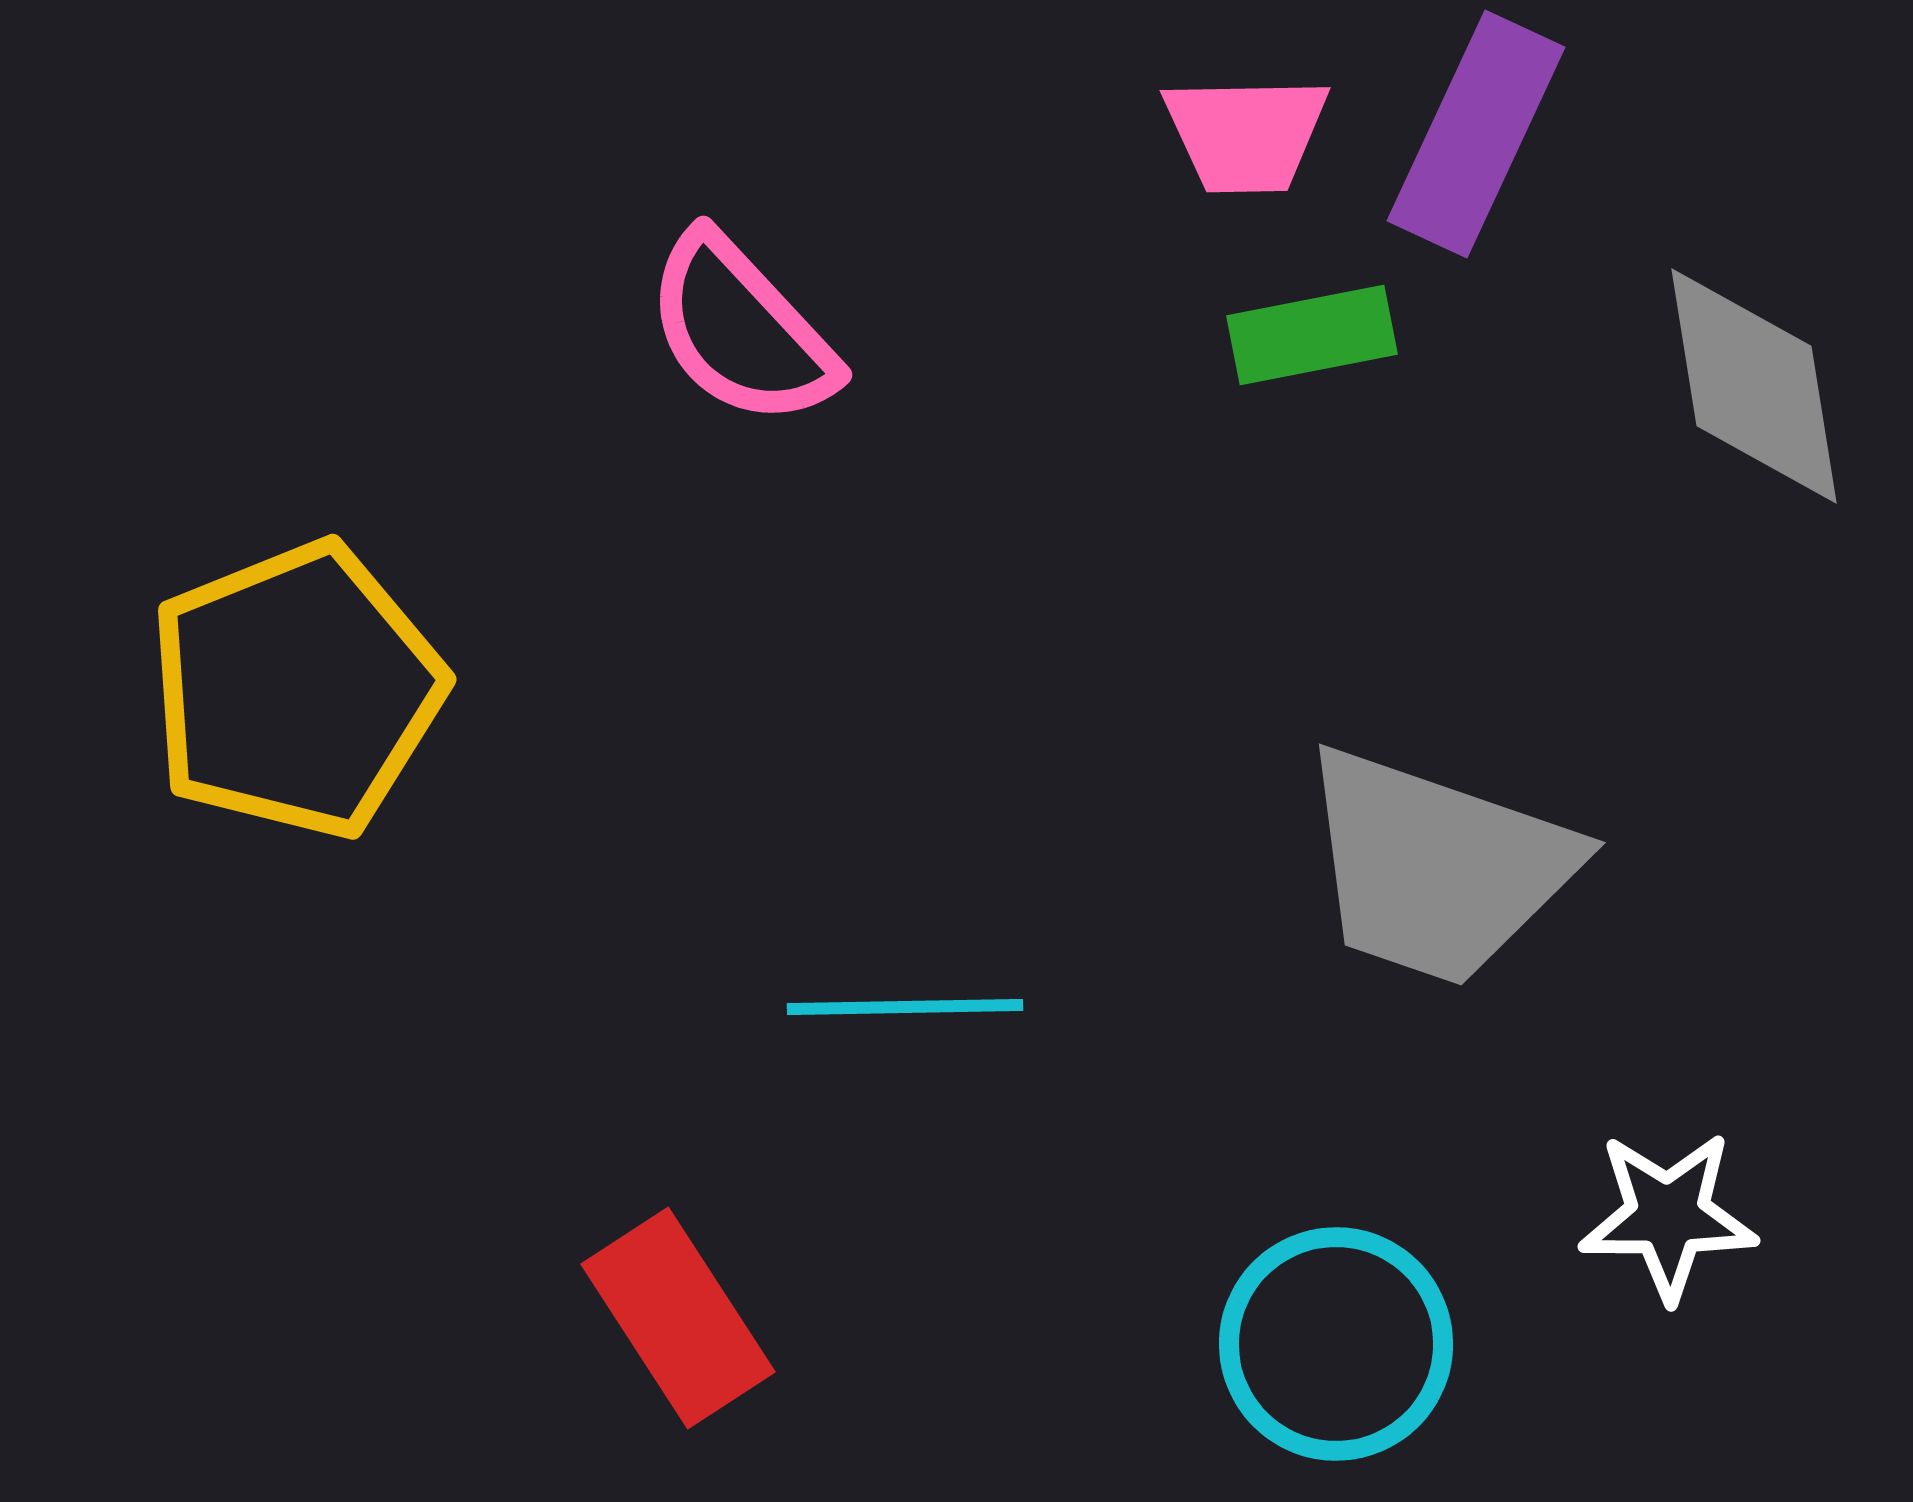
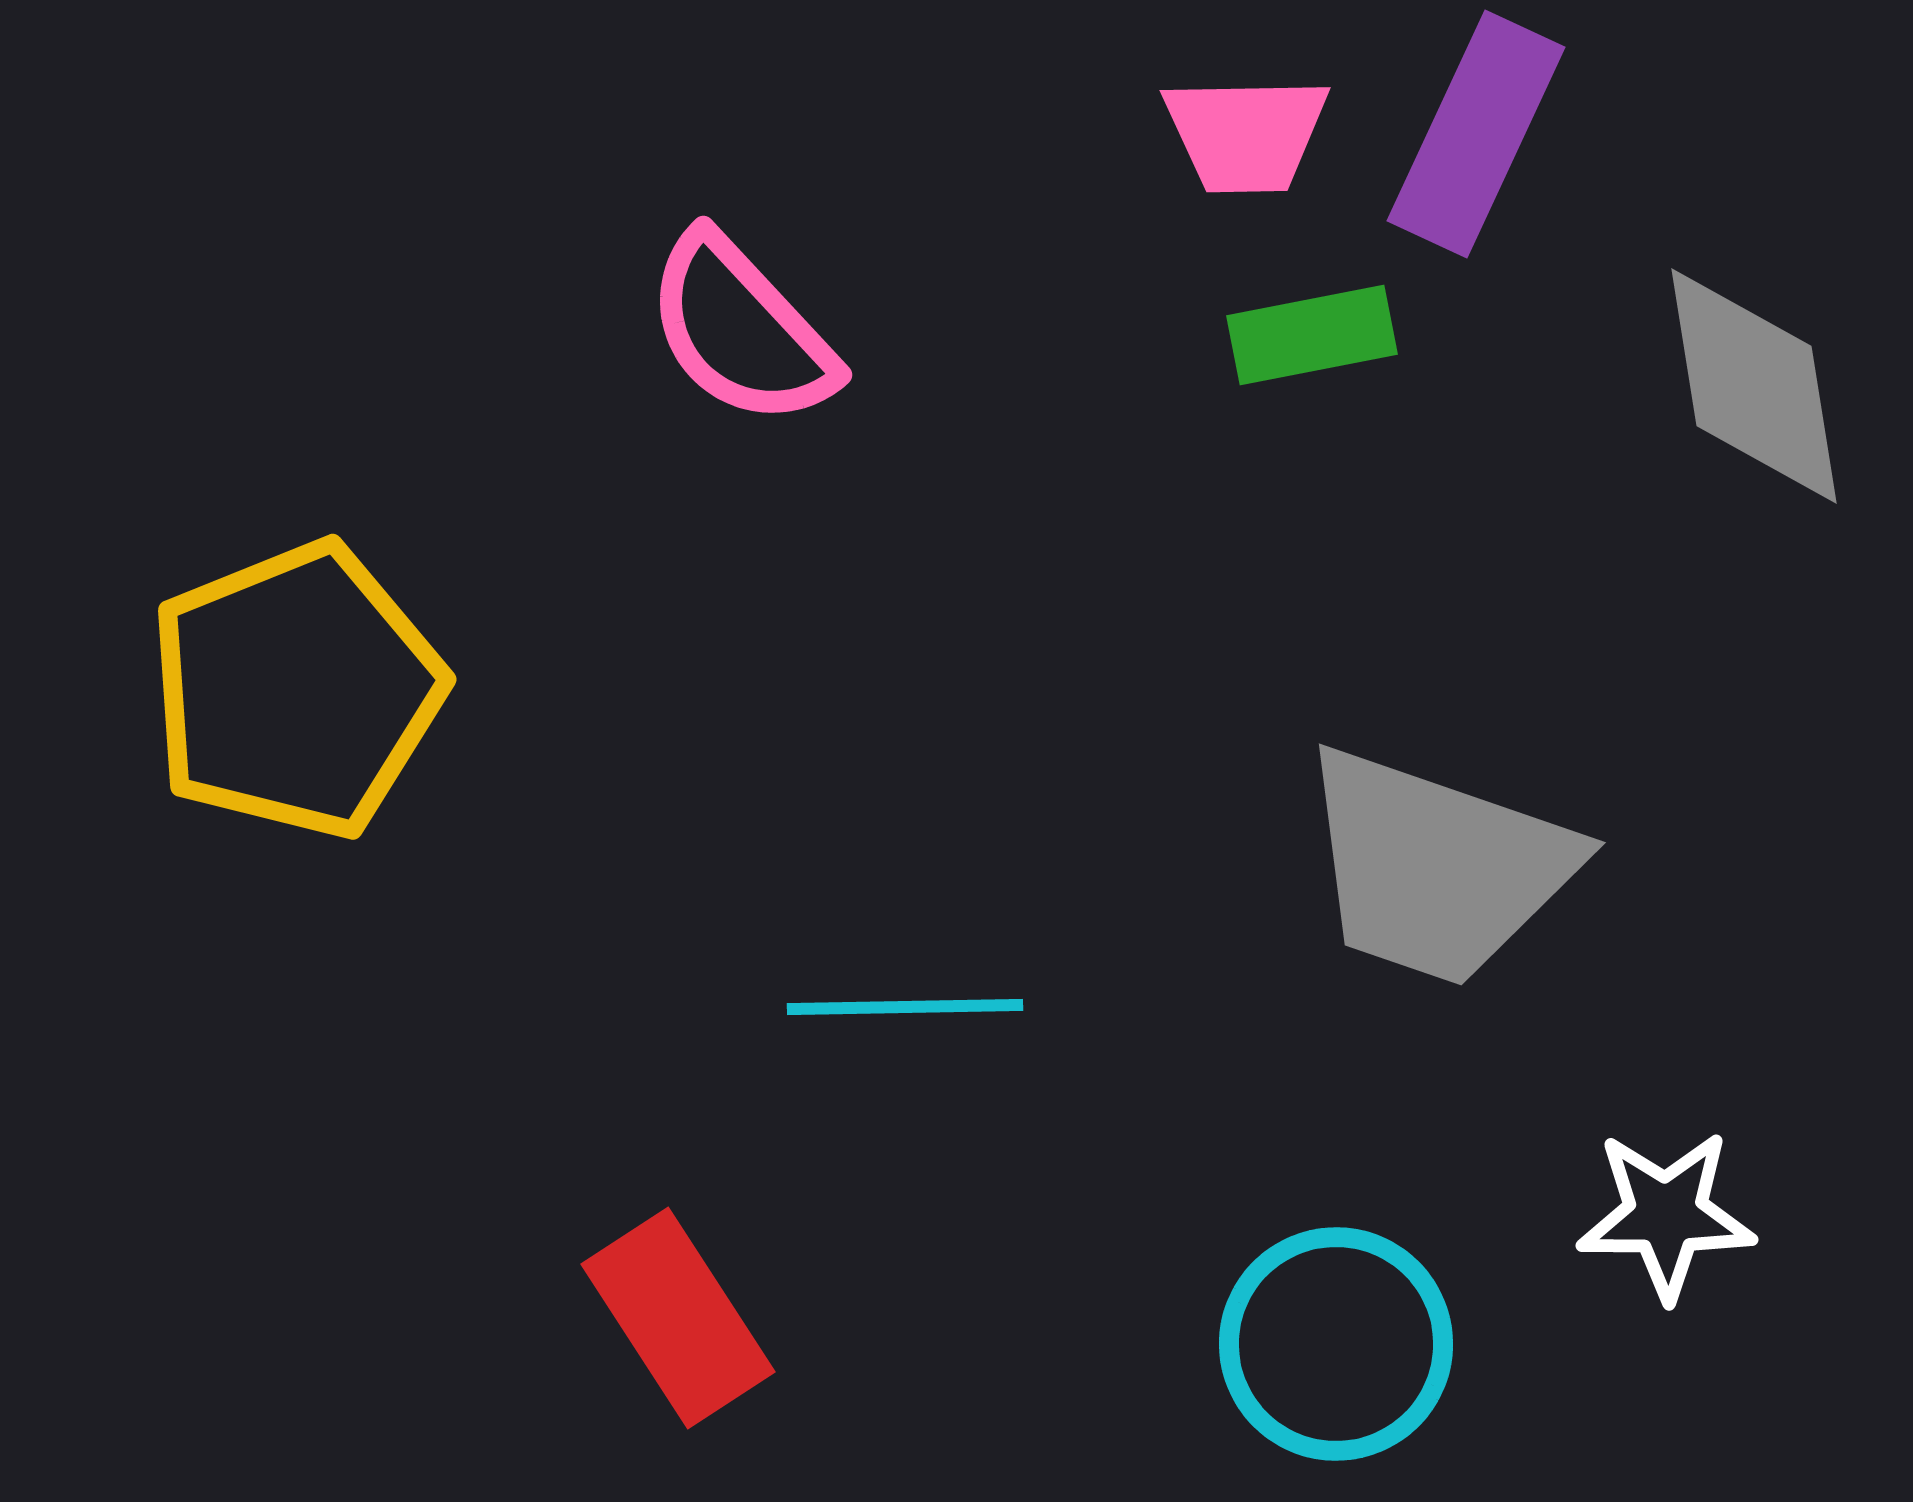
white star: moved 2 px left, 1 px up
